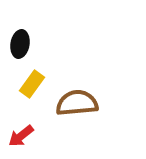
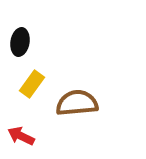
black ellipse: moved 2 px up
red arrow: rotated 64 degrees clockwise
